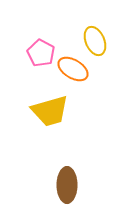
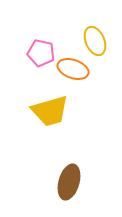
pink pentagon: rotated 16 degrees counterclockwise
orange ellipse: rotated 12 degrees counterclockwise
brown ellipse: moved 2 px right, 3 px up; rotated 16 degrees clockwise
